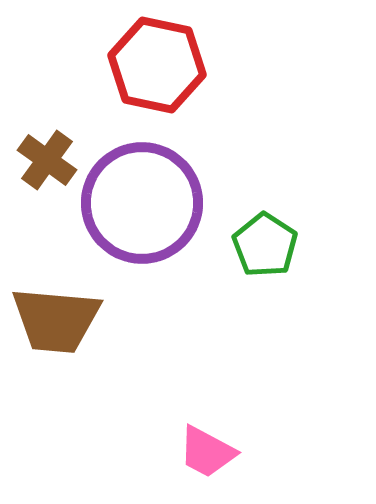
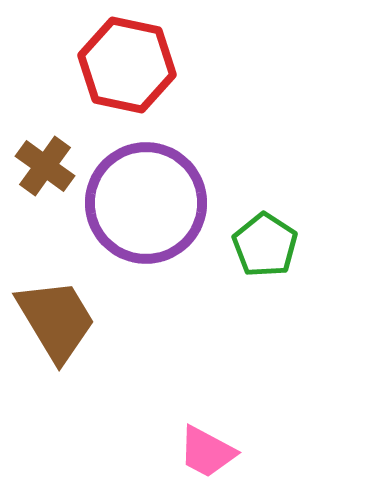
red hexagon: moved 30 px left
brown cross: moved 2 px left, 6 px down
purple circle: moved 4 px right
brown trapezoid: rotated 126 degrees counterclockwise
